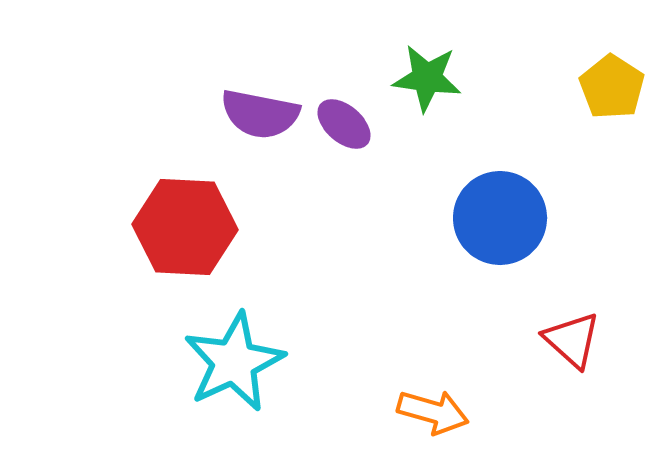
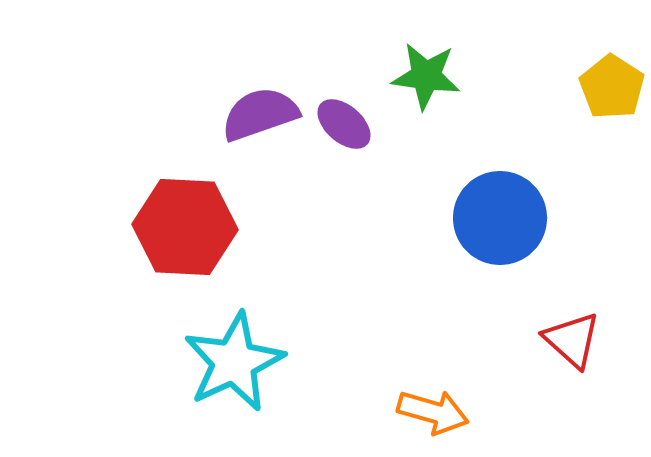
green star: moved 1 px left, 2 px up
purple semicircle: rotated 150 degrees clockwise
